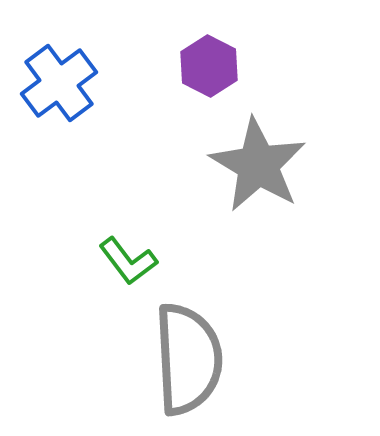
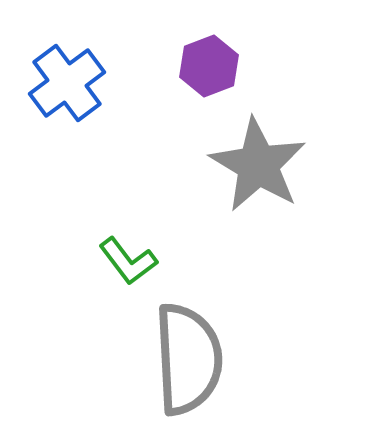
purple hexagon: rotated 12 degrees clockwise
blue cross: moved 8 px right
